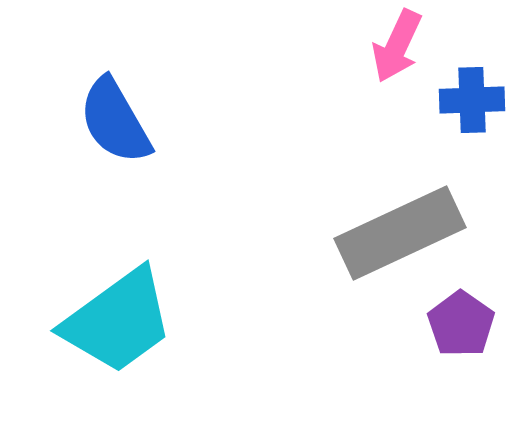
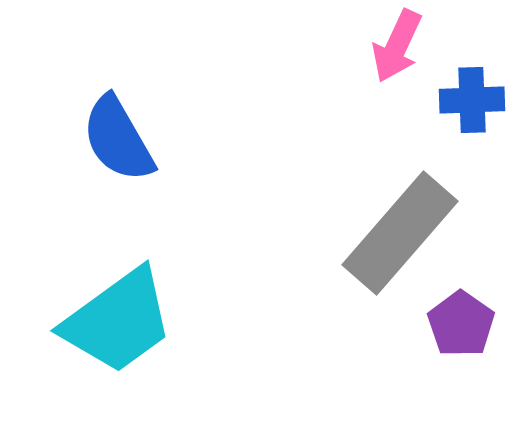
blue semicircle: moved 3 px right, 18 px down
gray rectangle: rotated 24 degrees counterclockwise
